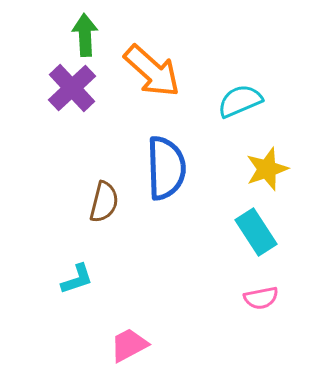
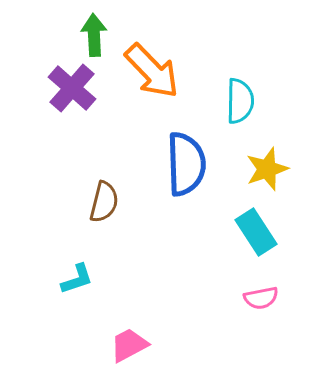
green arrow: moved 9 px right
orange arrow: rotated 4 degrees clockwise
purple cross: rotated 6 degrees counterclockwise
cyan semicircle: rotated 114 degrees clockwise
blue semicircle: moved 20 px right, 4 px up
